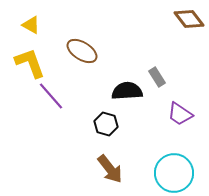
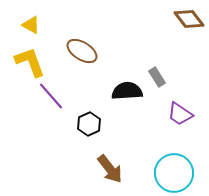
yellow L-shape: moved 1 px up
black hexagon: moved 17 px left; rotated 20 degrees clockwise
